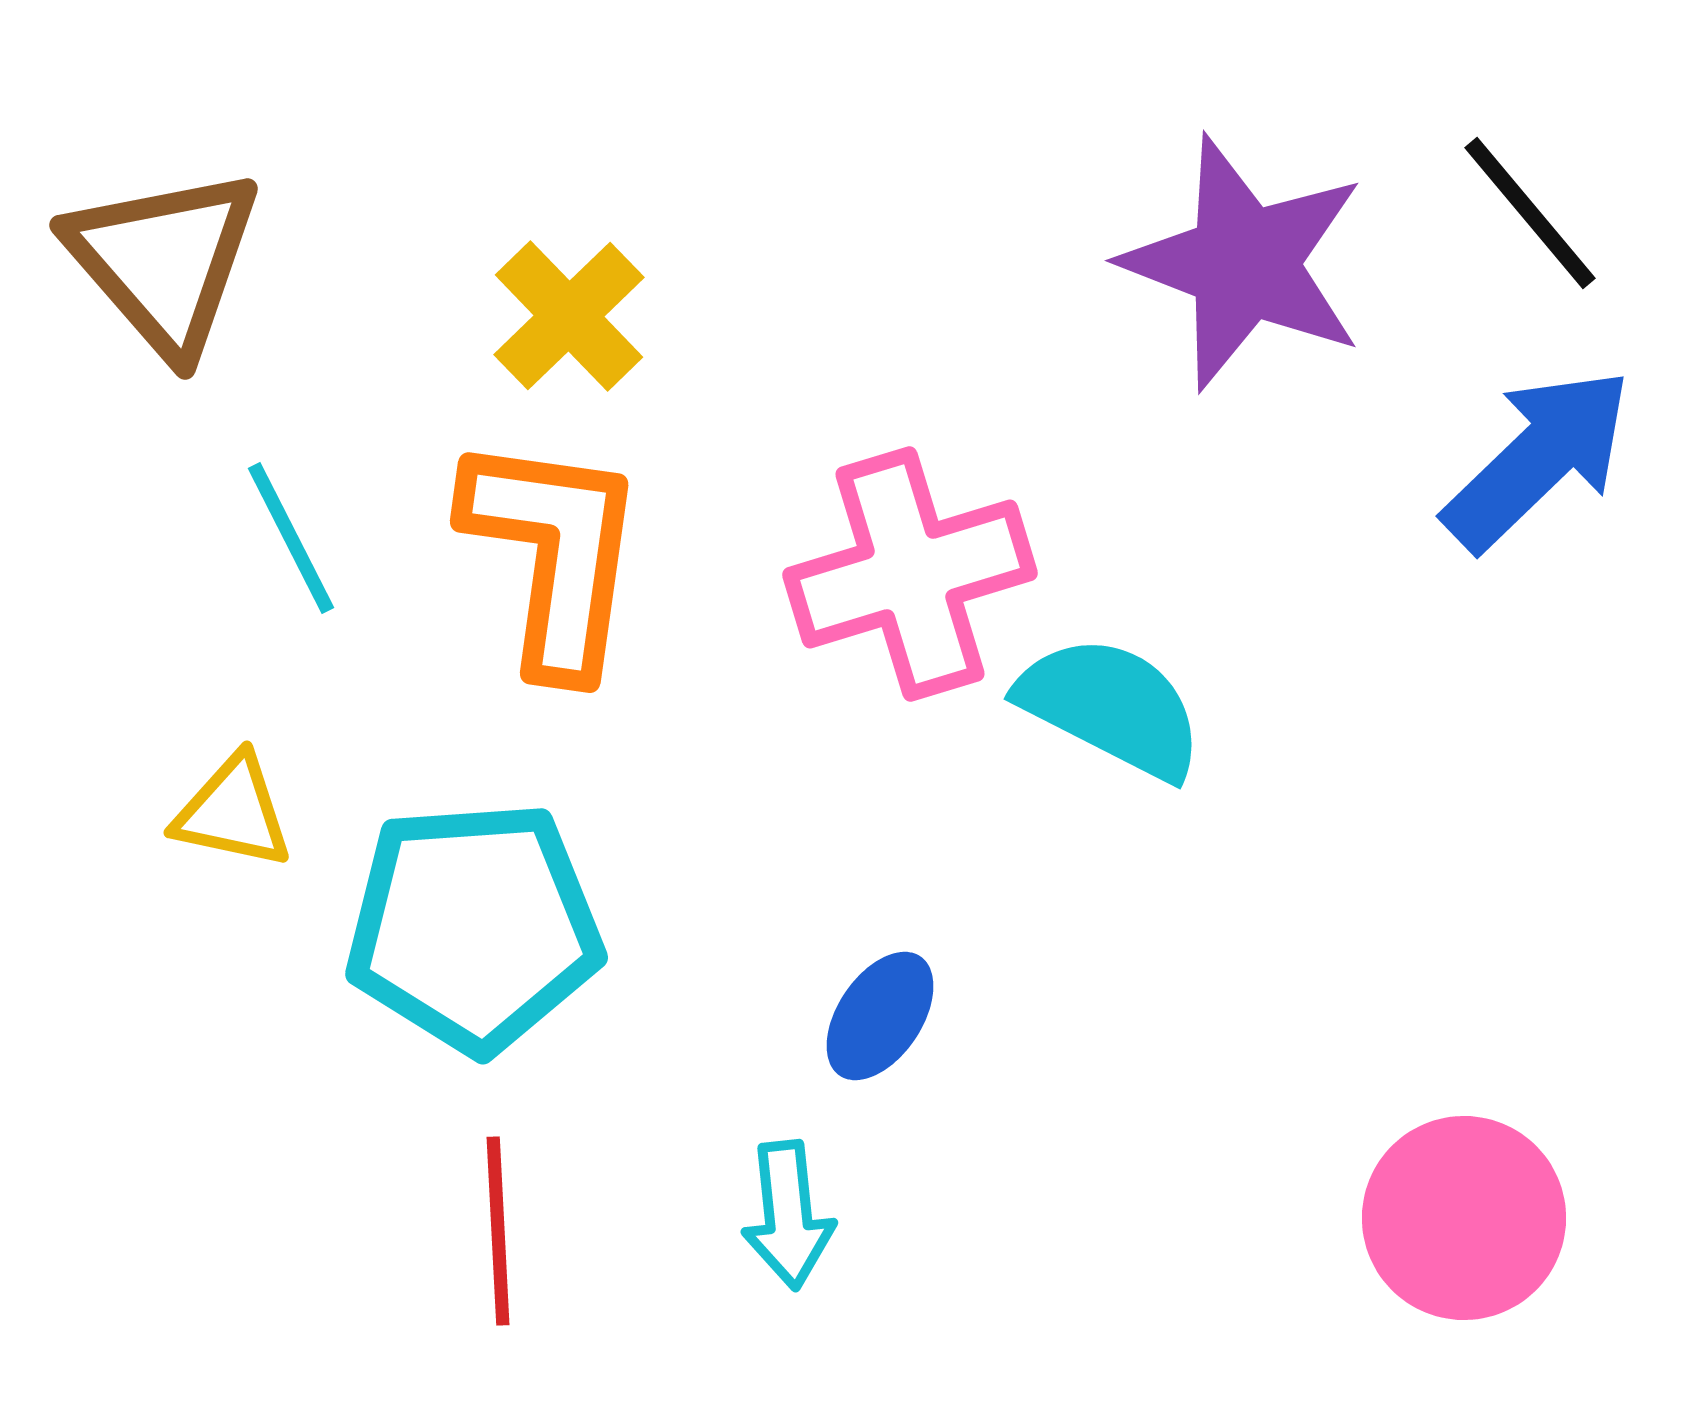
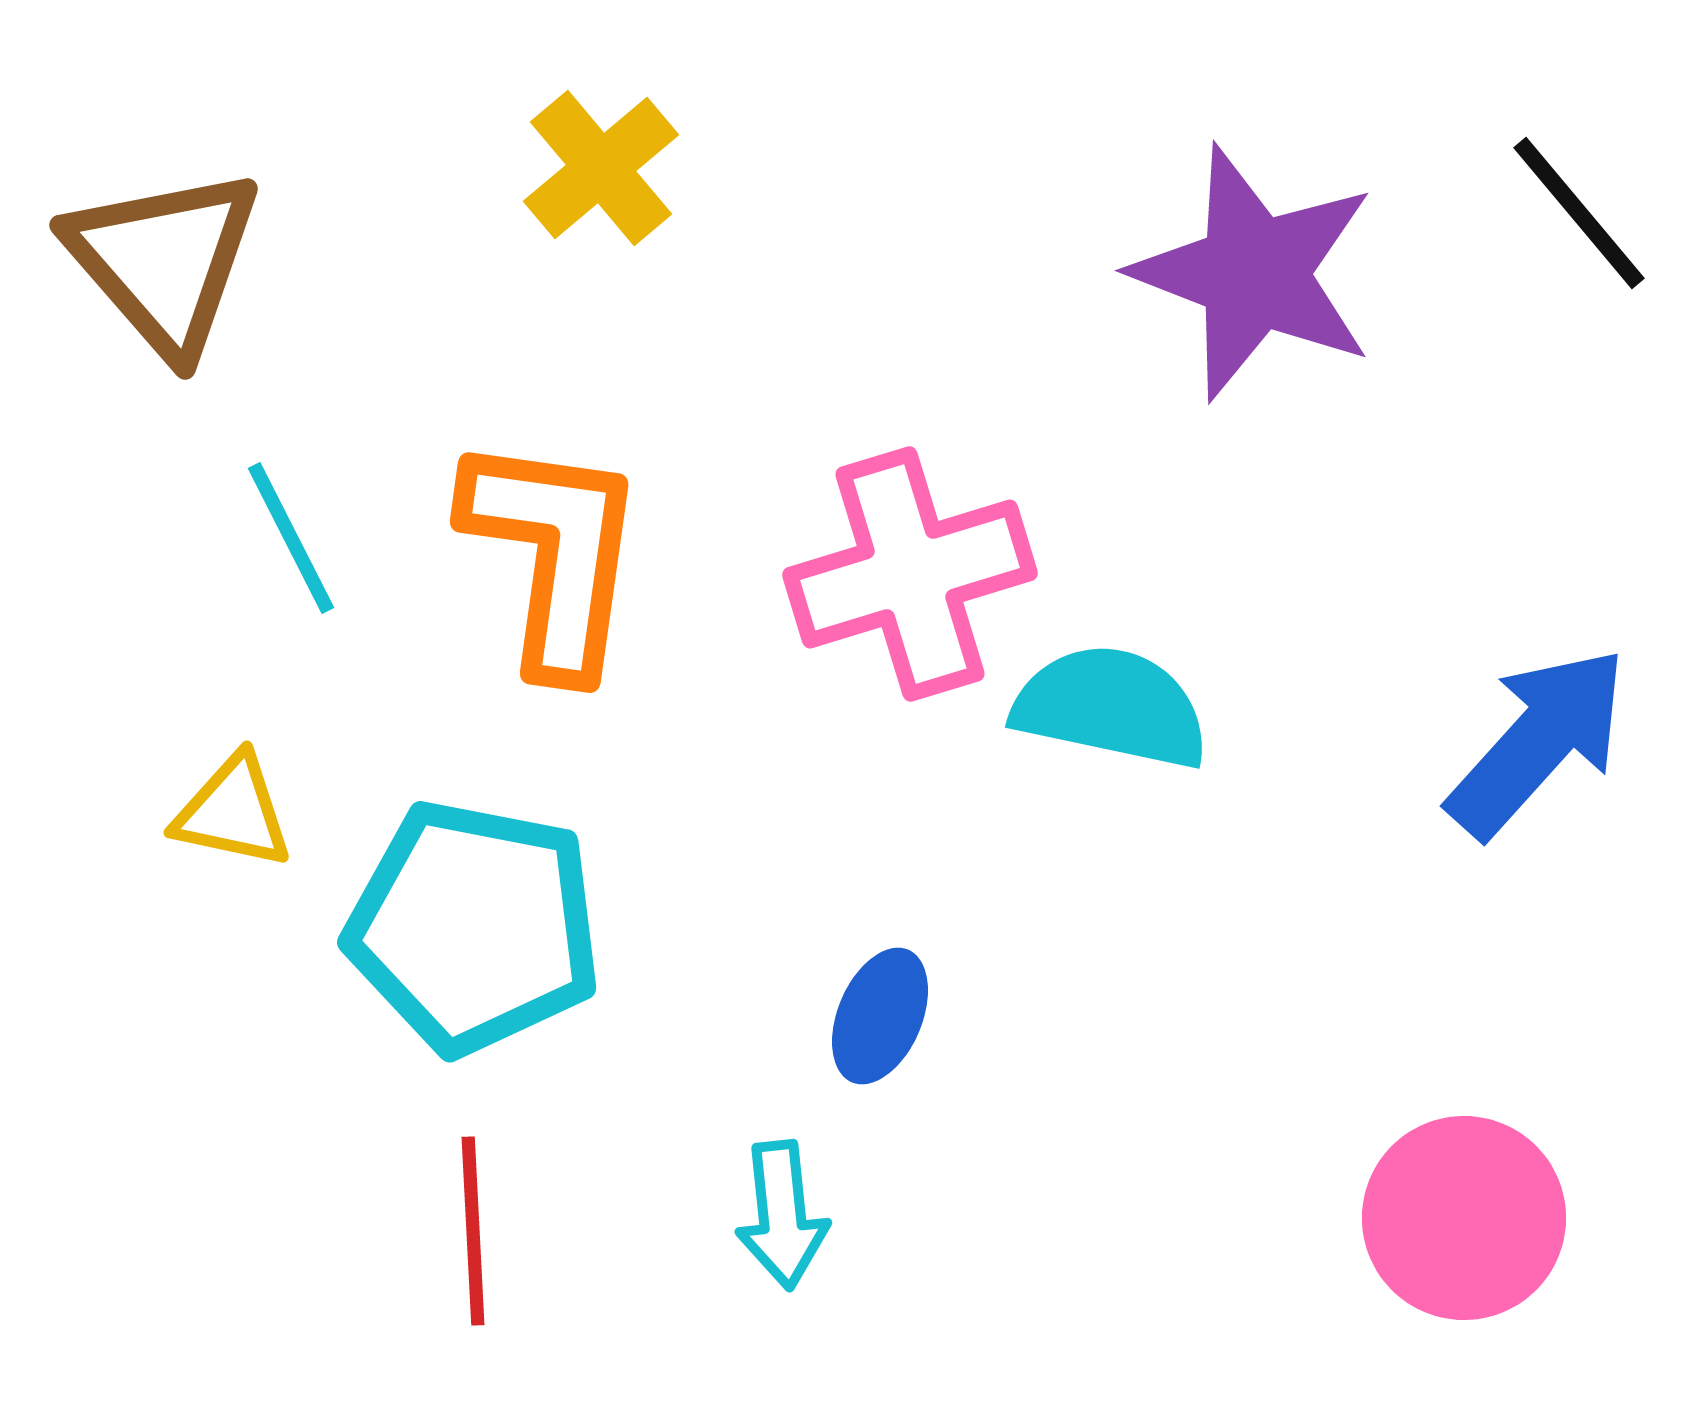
black line: moved 49 px right
purple star: moved 10 px right, 10 px down
yellow cross: moved 32 px right, 148 px up; rotated 4 degrees clockwise
blue arrow: moved 283 px down; rotated 4 degrees counterclockwise
cyan semicircle: rotated 15 degrees counterclockwise
cyan pentagon: rotated 15 degrees clockwise
blue ellipse: rotated 11 degrees counterclockwise
cyan arrow: moved 6 px left
red line: moved 25 px left
